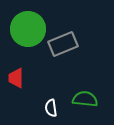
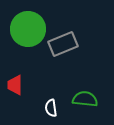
red trapezoid: moved 1 px left, 7 px down
